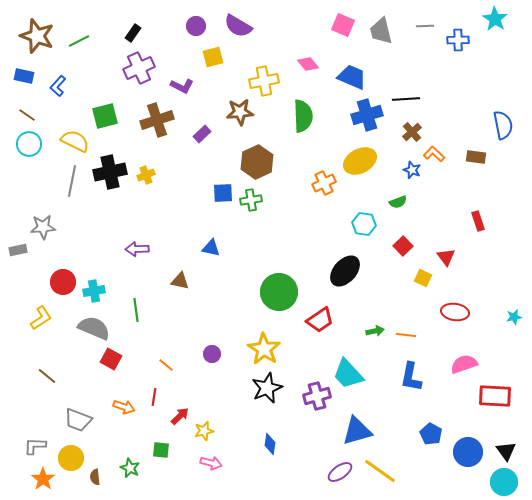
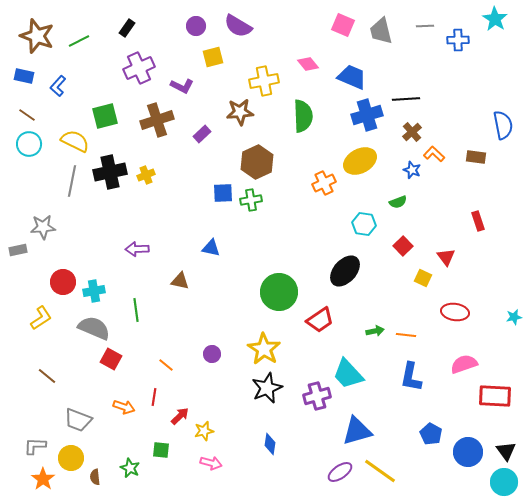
black rectangle at (133, 33): moved 6 px left, 5 px up
